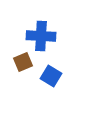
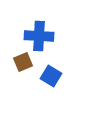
blue cross: moved 2 px left
